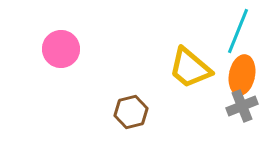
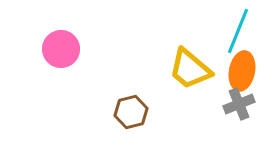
yellow trapezoid: moved 1 px down
orange ellipse: moved 4 px up
gray cross: moved 3 px left, 2 px up
